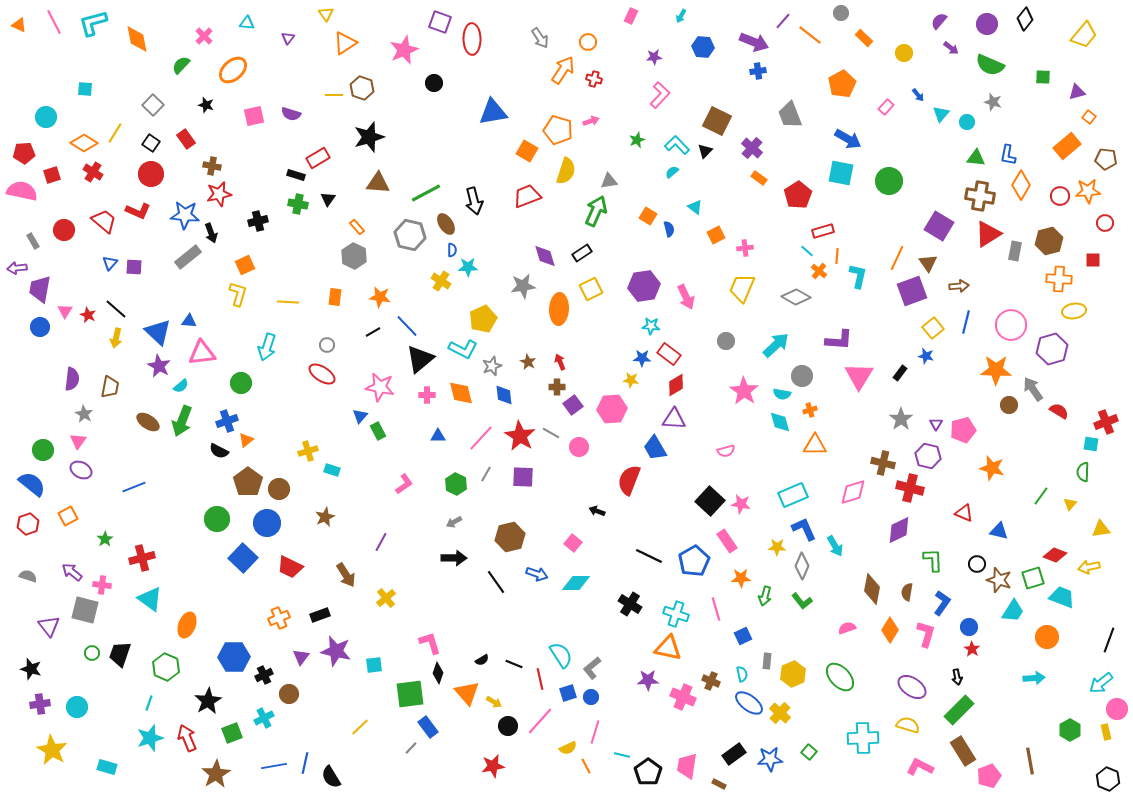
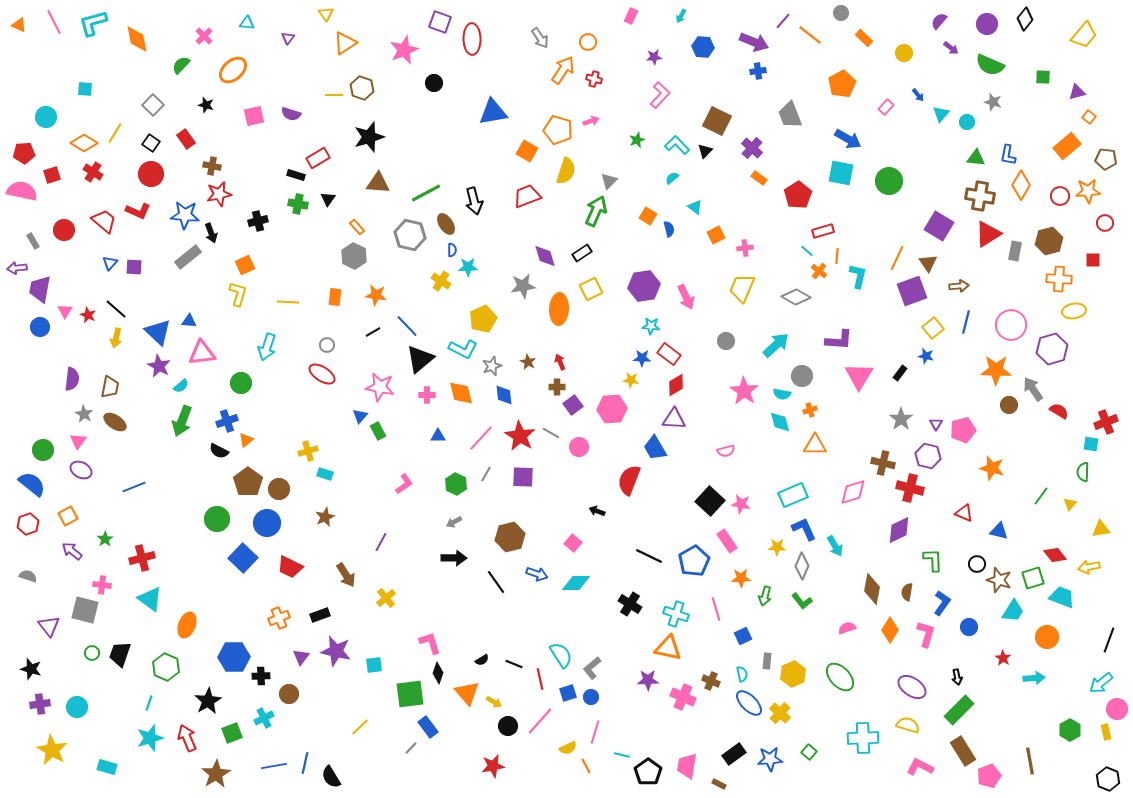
cyan semicircle at (672, 172): moved 6 px down
gray triangle at (609, 181): rotated 36 degrees counterclockwise
orange star at (380, 297): moved 4 px left, 2 px up
brown ellipse at (148, 422): moved 33 px left
cyan rectangle at (332, 470): moved 7 px left, 4 px down
red diamond at (1055, 555): rotated 30 degrees clockwise
purple arrow at (72, 572): moved 21 px up
red star at (972, 649): moved 31 px right, 9 px down
black cross at (264, 675): moved 3 px left, 1 px down; rotated 24 degrees clockwise
blue ellipse at (749, 703): rotated 8 degrees clockwise
